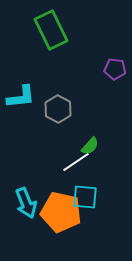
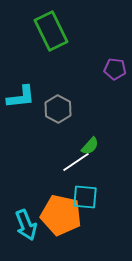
green rectangle: moved 1 px down
cyan arrow: moved 22 px down
orange pentagon: moved 3 px down
